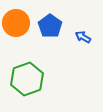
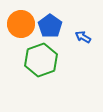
orange circle: moved 5 px right, 1 px down
green hexagon: moved 14 px right, 19 px up
